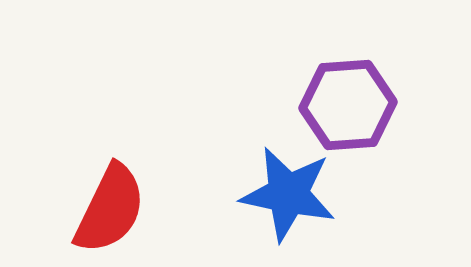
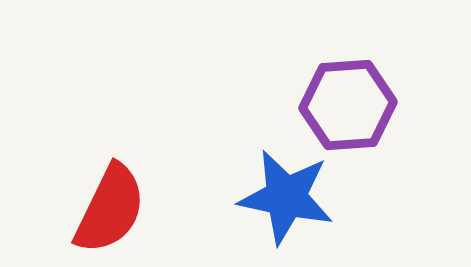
blue star: moved 2 px left, 3 px down
